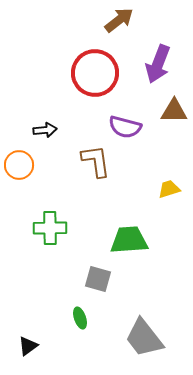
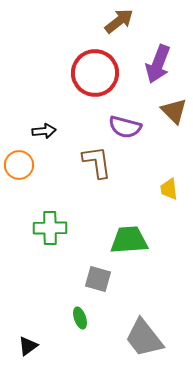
brown arrow: moved 1 px down
brown triangle: rotated 44 degrees clockwise
black arrow: moved 1 px left, 1 px down
brown L-shape: moved 1 px right, 1 px down
yellow trapezoid: rotated 80 degrees counterclockwise
